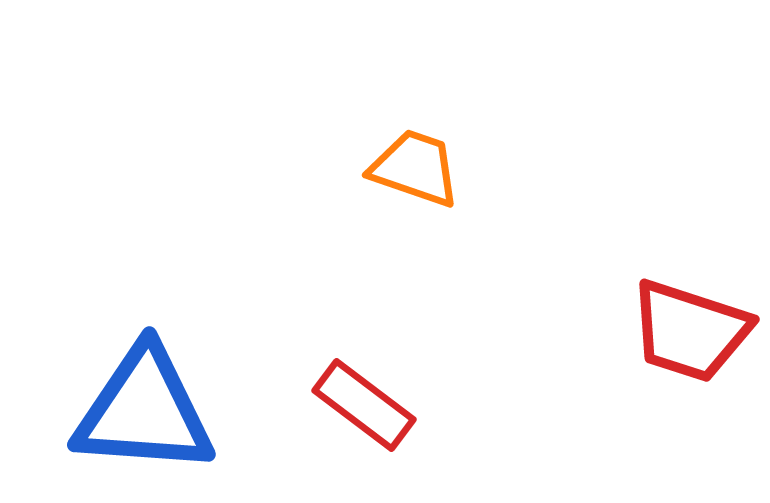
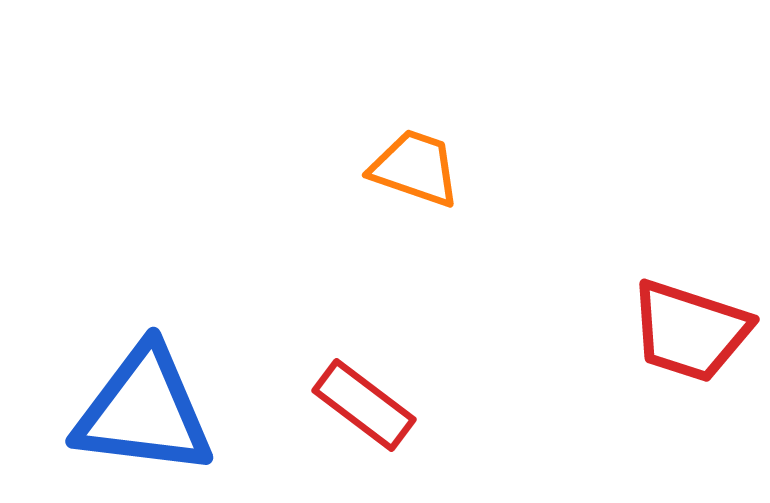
blue triangle: rotated 3 degrees clockwise
